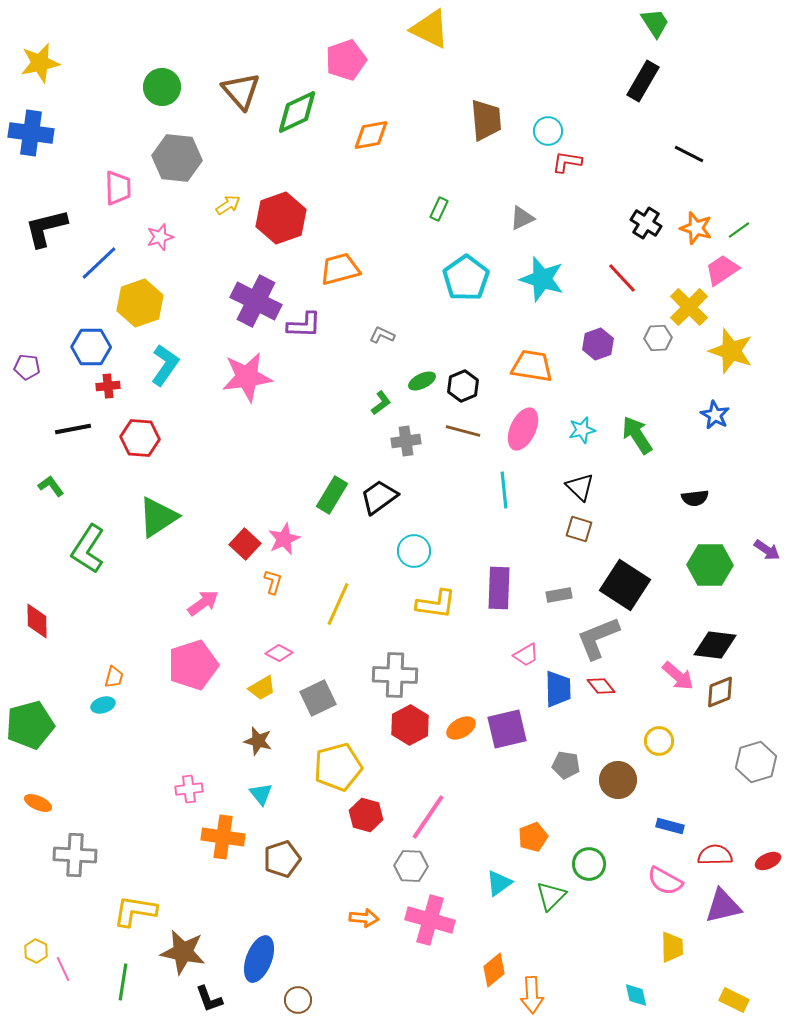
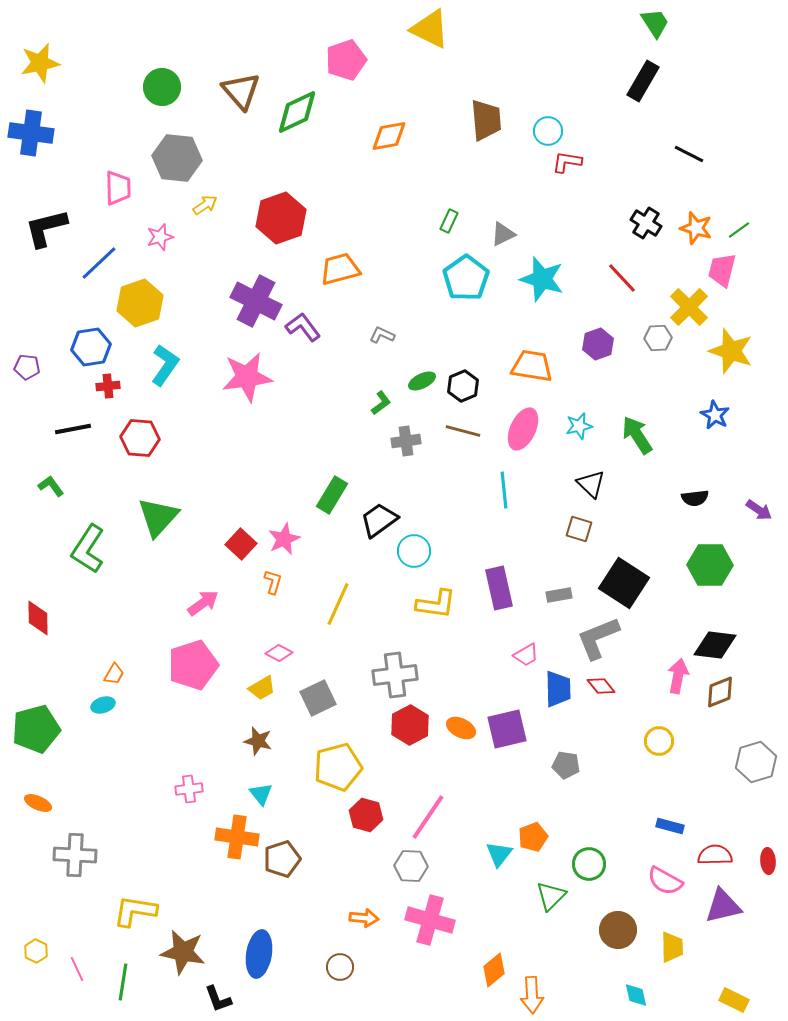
orange diamond at (371, 135): moved 18 px right, 1 px down
yellow arrow at (228, 205): moved 23 px left
green rectangle at (439, 209): moved 10 px right, 12 px down
gray triangle at (522, 218): moved 19 px left, 16 px down
pink trapezoid at (722, 270): rotated 42 degrees counterclockwise
purple L-shape at (304, 325): moved 1 px left, 2 px down; rotated 129 degrees counterclockwise
blue hexagon at (91, 347): rotated 9 degrees counterclockwise
cyan star at (582, 430): moved 3 px left, 4 px up
black triangle at (580, 487): moved 11 px right, 3 px up
black trapezoid at (379, 497): moved 23 px down
green triangle at (158, 517): rotated 15 degrees counterclockwise
red square at (245, 544): moved 4 px left
purple arrow at (767, 550): moved 8 px left, 40 px up
black square at (625, 585): moved 1 px left, 2 px up
purple rectangle at (499, 588): rotated 15 degrees counterclockwise
red diamond at (37, 621): moved 1 px right, 3 px up
gray cross at (395, 675): rotated 9 degrees counterclockwise
pink arrow at (678, 676): rotated 120 degrees counterclockwise
orange trapezoid at (114, 677): moved 3 px up; rotated 15 degrees clockwise
green pentagon at (30, 725): moved 6 px right, 4 px down
orange ellipse at (461, 728): rotated 56 degrees clockwise
brown circle at (618, 780): moved 150 px down
orange cross at (223, 837): moved 14 px right
red ellipse at (768, 861): rotated 70 degrees counterclockwise
cyan triangle at (499, 883): moved 29 px up; rotated 16 degrees counterclockwise
blue ellipse at (259, 959): moved 5 px up; rotated 12 degrees counterclockwise
pink line at (63, 969): moved 14 px right
black L-shape at (209, 999): moved 9 px right
brown circle at (298, 1000): moved 42 px right, 33 px up
